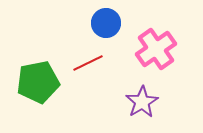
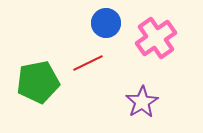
pink cross: moved 11 px up
